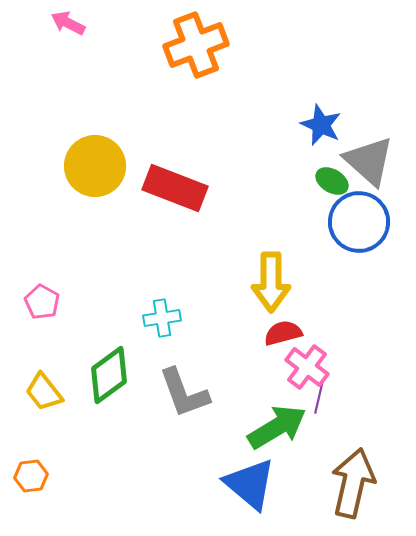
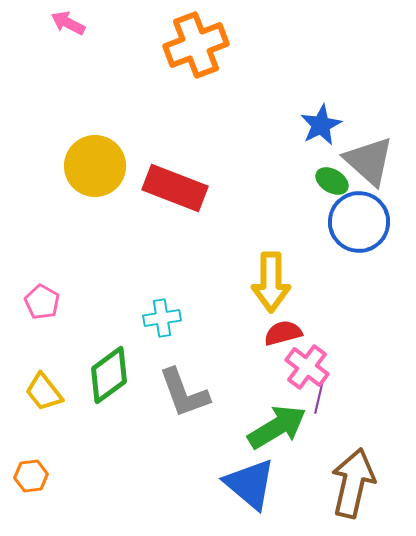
blue star: rotated 21 degrees clockwise
